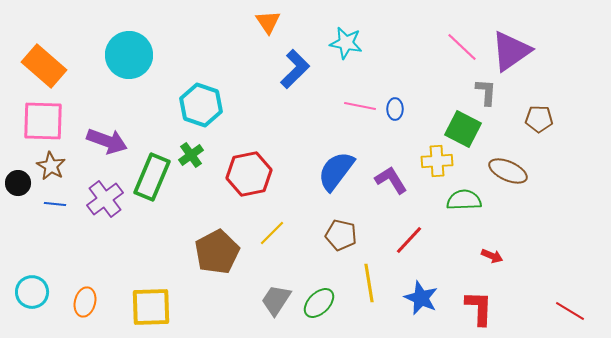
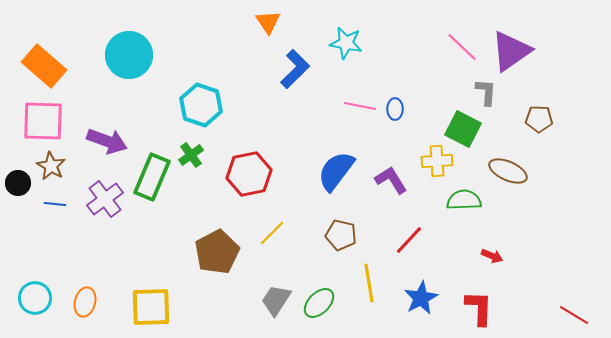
cyan circle at (32, 292): moved 3 px right, 6 px down
blue star at (421, 298): rotated 20 degrees clockwise
red line at (570, 311): moved 4 px right, 4 px down
